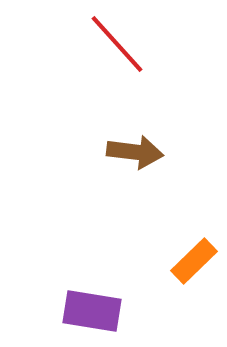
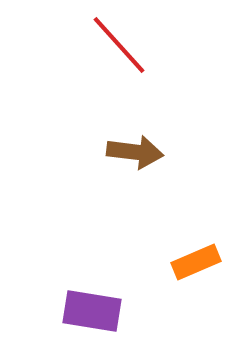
red line: moved 2 px right, 1 px down
orange rectangle: moved 2 px right, 1 px down; rotated 21 degrees clockwise
